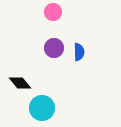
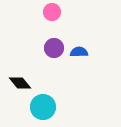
pink circle: moved 1 px left
blue semicircle: rotated 90 degrees counterclockwise
cyan circle: moved 1 px right, 1 px up
